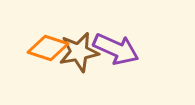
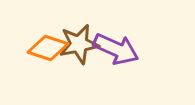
brown star: moved 8 px up
